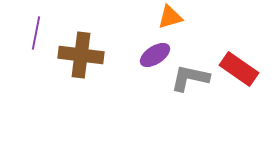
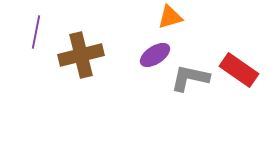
purple line: moved 1 px up
brown cross: rotated 21 degrees counterclockwise
red rectangle: moved 1 px down
